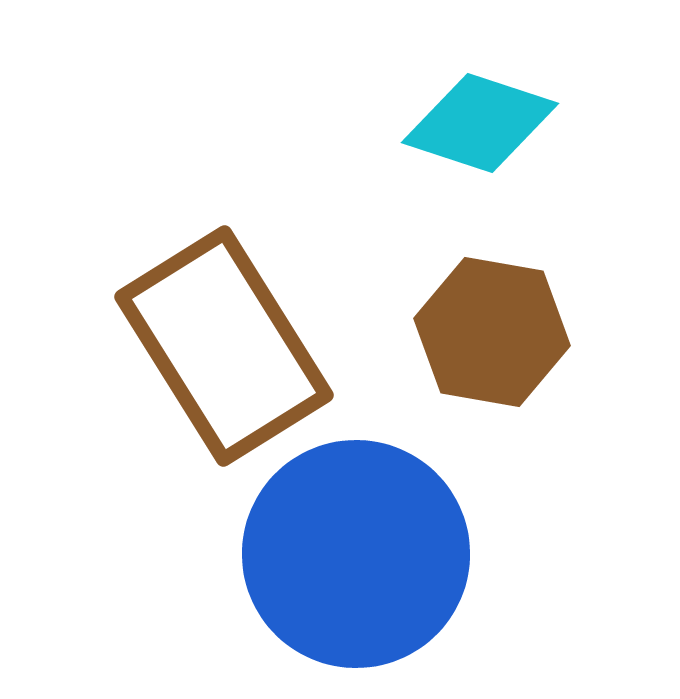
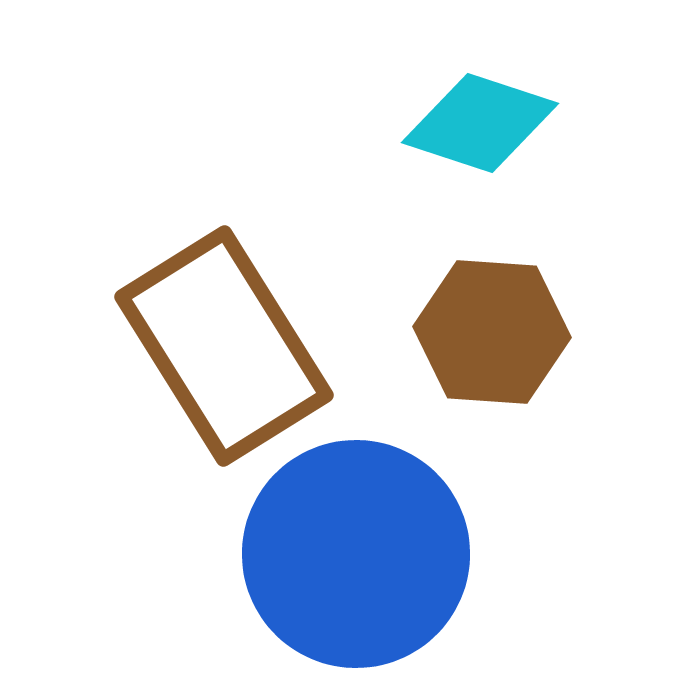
brown hexagon: rotated 6 degrees counterclockwise
